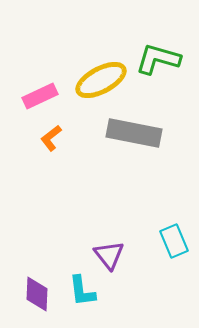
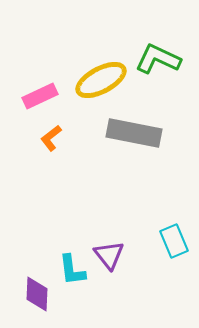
green L-shape: rotated 9 degrees clockwise
cyan L-shape: moved 10 px left, 21 px up
